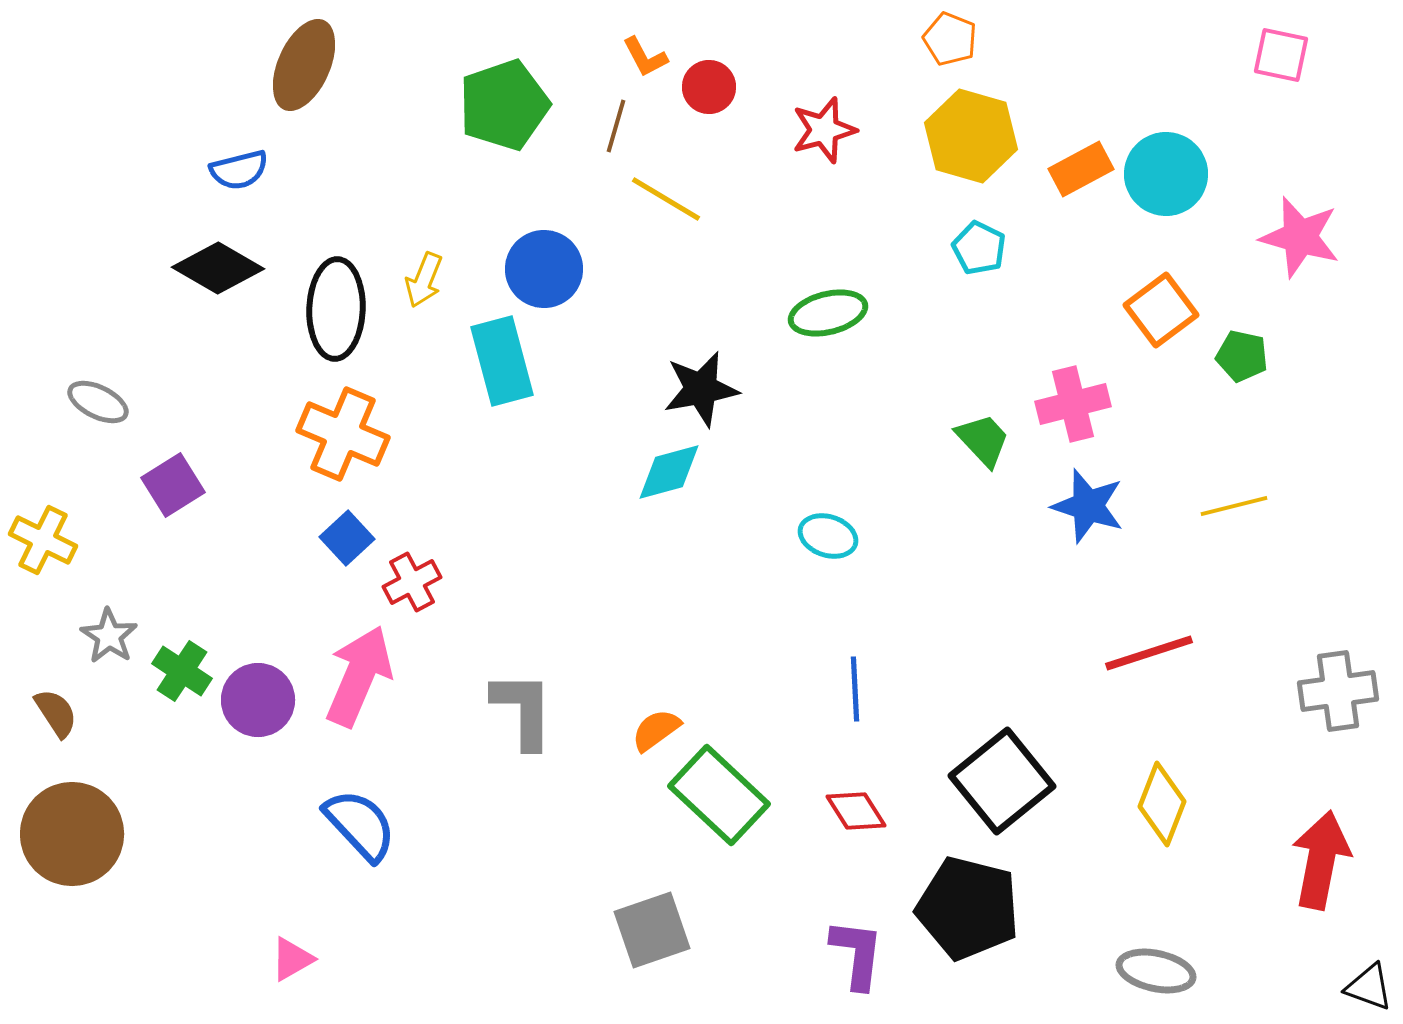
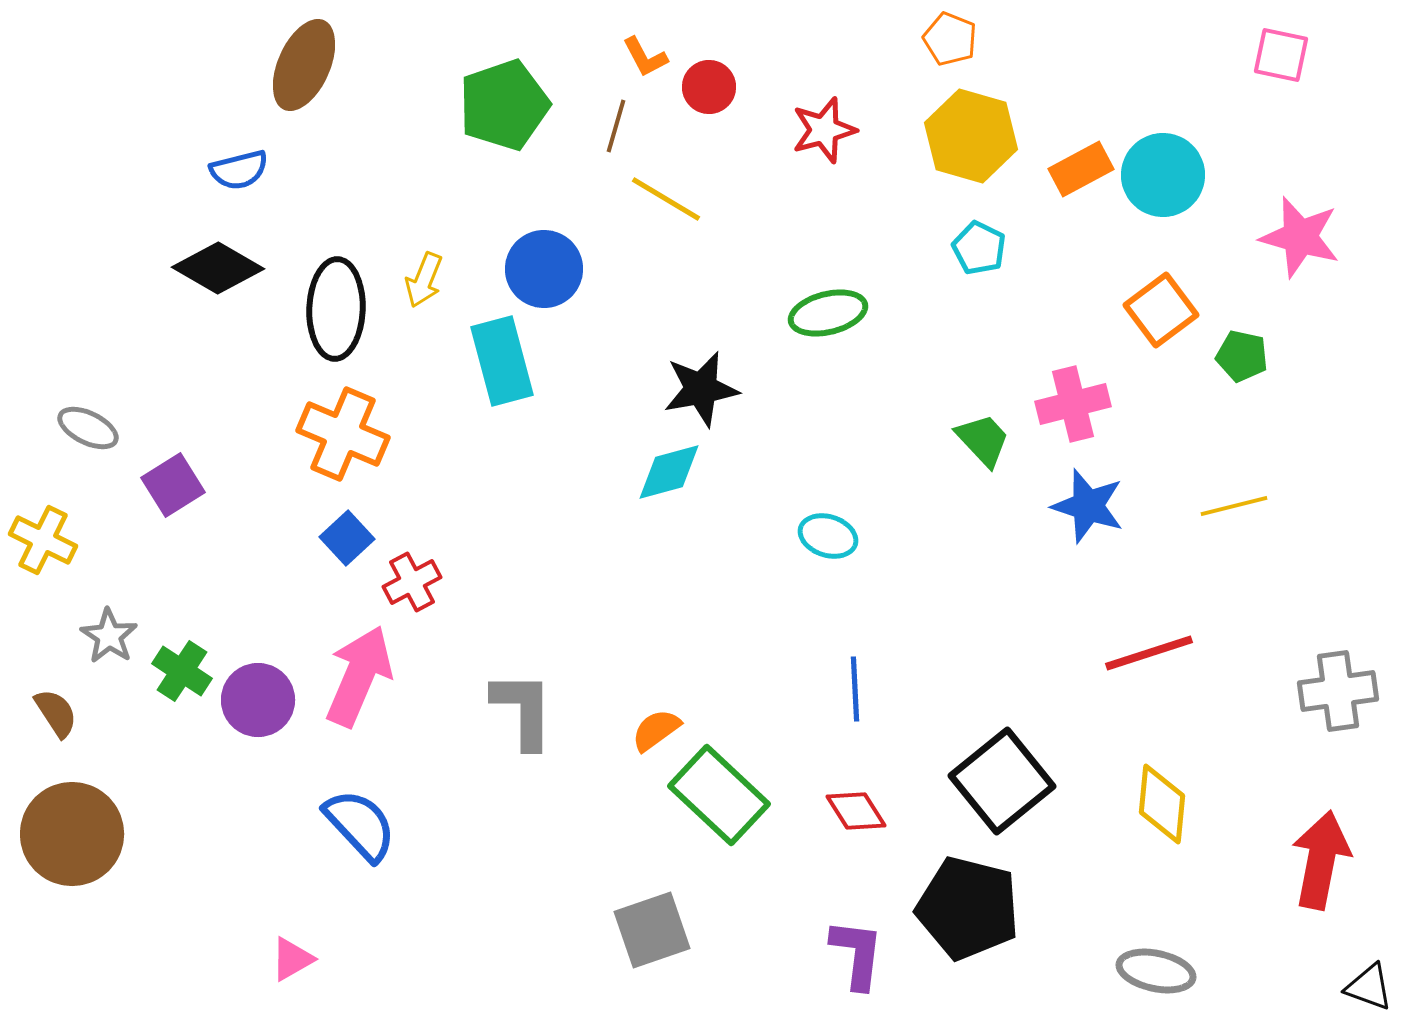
cyan circle at (1166, 174): moved 3 px left, 1 px down
gray ellipse at (98, 402): moved 10 px left, 26 px down
yellow diamond at (1162, 804): rotated 16 degrees counterclockwise
